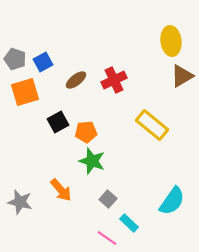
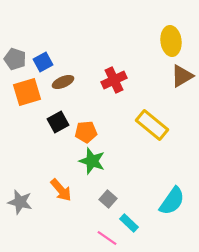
brown ellipse: moved 13 px left, 2 px down; rotated 15 degrees clockwise
orange square: moved 2 px right
